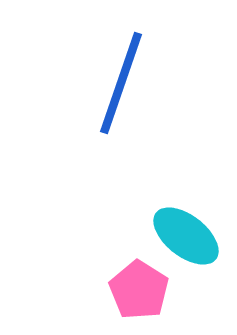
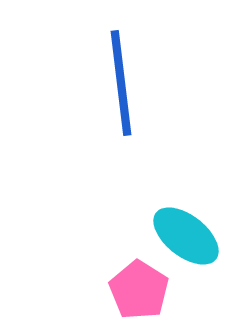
blue line: rotated 26 degrees counterclockwise
